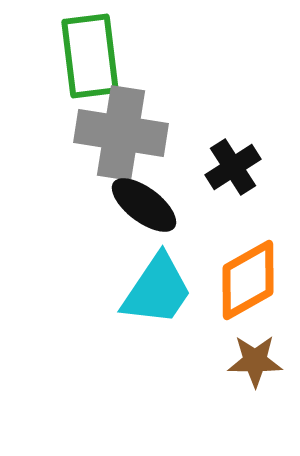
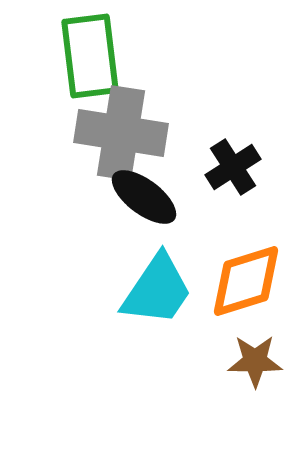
black ellipse: moved 8 px up
orange diamond: moved 2 px left, 1 px down; rotated 12 degrees clockwise
